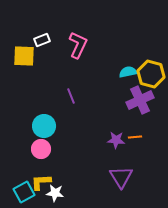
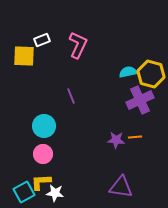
pink circle: moved 2 px right, 5 px down
purple triangle: moved 10 px down; rotated 50 degrees counterclockwise
